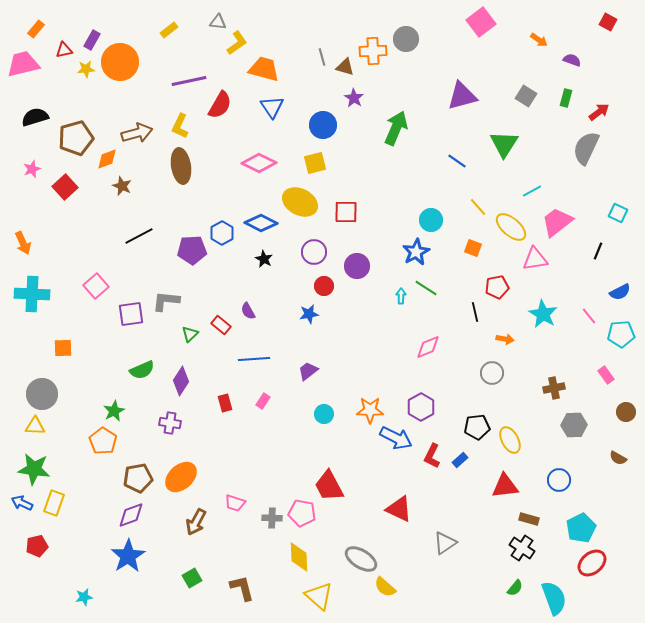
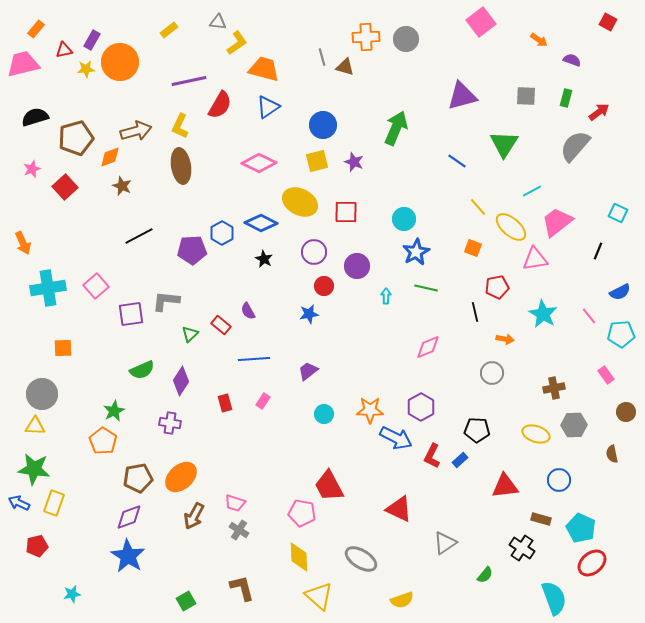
orange cross at (373, 51): moved 7 px left, 14 px up
gray square at (526, 96): rotated 30 degrees counterclockwise
purple star at (354, 98): moved 64 px down; rotated 12 degrees counterclockwise
blue triangle at (272, 107): moved 4 px left; rotated 30 degrees clockwise
brown arrow at (137, 133): moved 1 px left, 2 px up
gray semicircle at (586, 148): moved 11 px left, 2 px up; rotated 16 degrees clockwise
orange diamond at (107, 159): moved 3 px right, 2 px up
yellow square at (315, 163): moved 2 px right, 2 px up
cyan circle at (431, 220): moved 27 px left, 1 px up
green line at (426, 288): rotated 20 degrees counterclockwise
cyan cross at (32, 294): moved 16 px right, 6 px up; rotated 12 degrees counterclockwise
cyan arrow at (401, 296): moved 15 px left
black pentagon at (477, 427): moved 3 px down; rotated 10 degrees clockwise
yellow ellipse at (510, 440): moved 26 px right, 6 px up; rotated 44 degrees counterclockwise
brown semicircle at (618, 458): moved 6 px left, 4 px up; rotated 48 degrees clockwise
blue arrow at (22, 503): moved 3 px left
purple diamond at (131, 515): moved 2 px left, 2 px down
gray cross at (272, 518): moved 33 px left, 12 px down; rotated 30 degrees clockwise
brown rectangle at (529, 519): moved 12 px right
brown arrow at (196, 522): moved 2 px left, 6 px up
cyan pentagon at (581, 528): rotated 20 degrees counterclockwise
blue star at (128, 556): rotated 8 degrees counterclockwise
green square at (192, 578): moved 6 px left, 23 px down
yellow semicircle at (385, 587): moved 17 px right, 13 px down; rotated 60 degrees counterclockwise
green semicircle at (515, 588): moved 30 px left, 13 px up
cyan star at (84, 597): moved 12 px left, 3 px up
